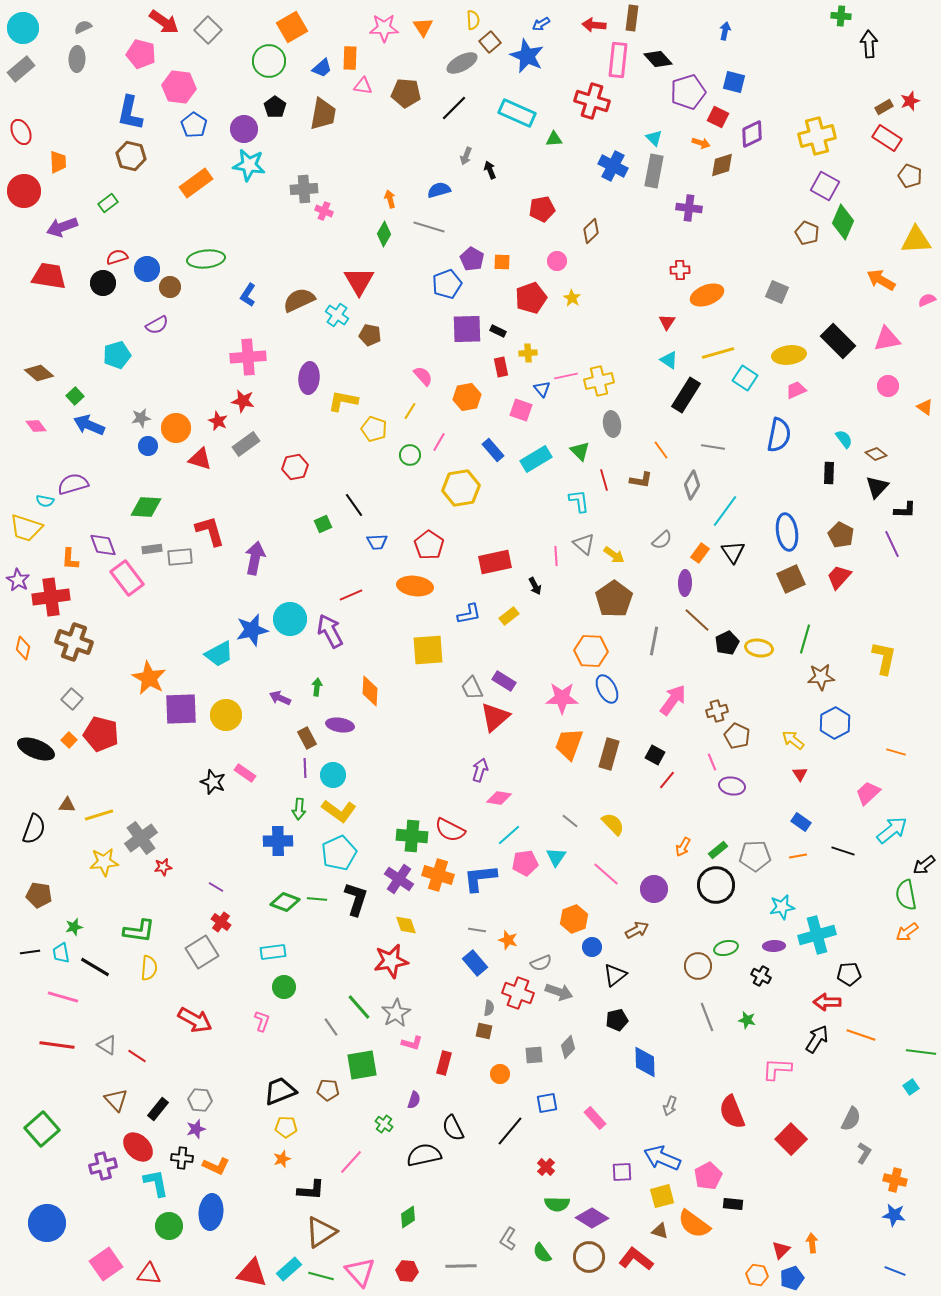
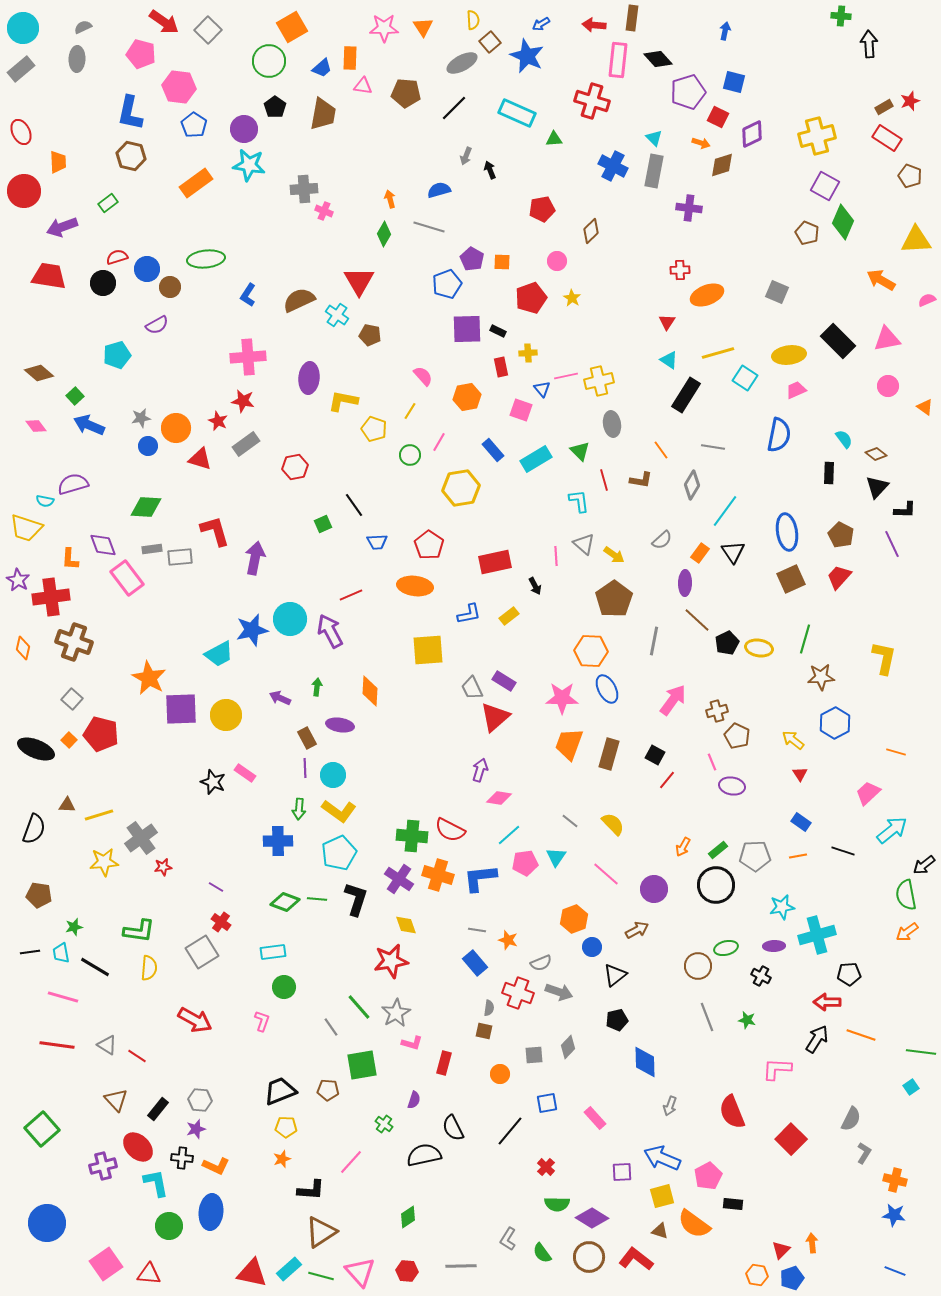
red L-shape at (210, 531): moved 5 px right
